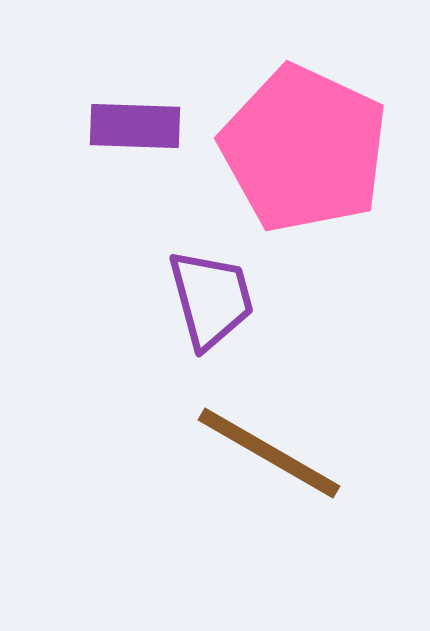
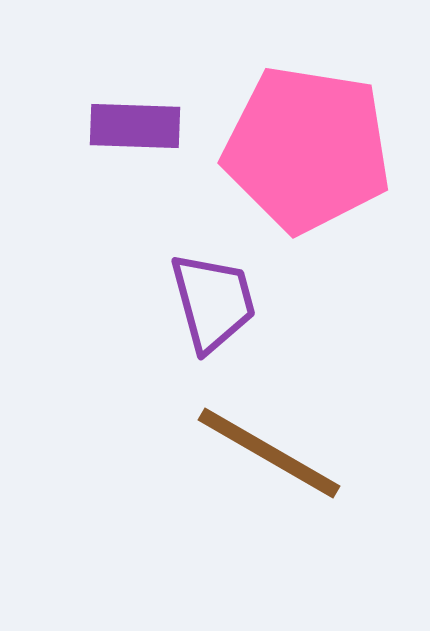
pink pentagon: moved 3 px right; rotated 16 degrees counterclockwise
purple trapezoid: moved 2 px right, 3 px down
